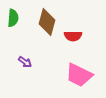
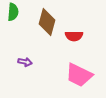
green semicircle: moved 6 px up
red semicircle: moved 1 px right
purple arrow: rotated 24 degrees counterclockwise
